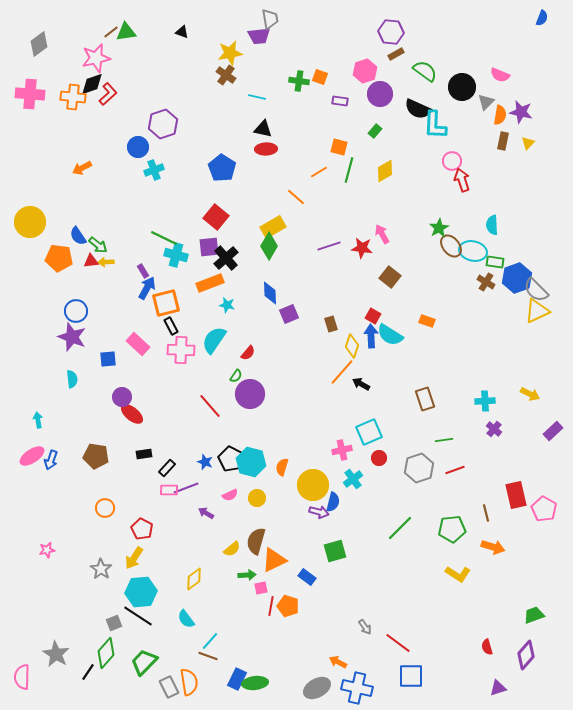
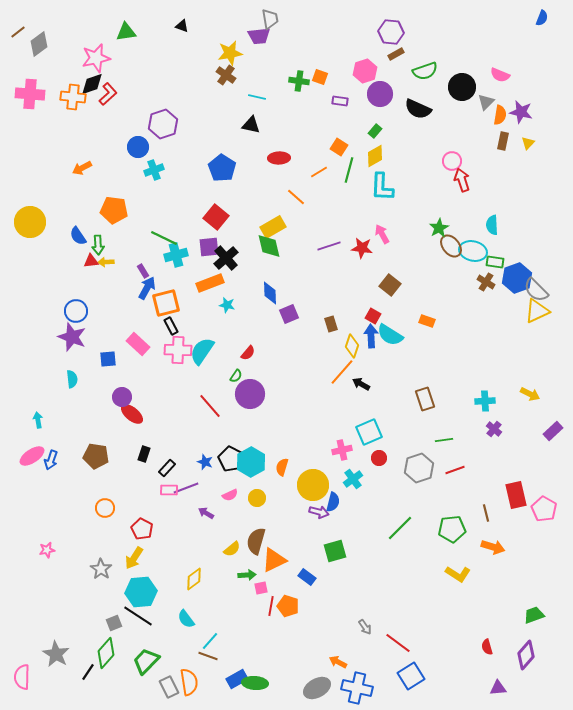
brown line at (111, 32): moved 93 px left
black triangle at (182, 32): moved 6 px up
green semicircle at (425, 71): rotated 125 degrees clockwise
cyan L-shape at (435, 125): moved 53 px left, 62 px down
black triangle at (263, 129): moved 12 px left, 4 px up
orange square at (339, 147): rotated 18 degrees clockwise
red ellipse at (266, 149): moved 13 px right, 9 px down
yellow diamond at (385, 171): moved 10 px left, 15 px up
green arrow at (98, 245): rotated 48 degrees clockwise
green diamond at (269, 246): rotated 44 degrees counterclockwise
cyan cross at (176, 255): rotated 30 degrees counterclockwise
orange pentagon at (59, 258): moved 55 px right, 48 px up
brown square at (390, 277): moved 8 px down
cyan semicircle at (214, 340): moved 12 px left, 11 px down
pink cross at (181, 350): moved 3 px left
black rectangle at (144, 454): rotated 63 degrees counterclockwise
cyan hexagon at (251, 462): rotated 16 degrees clockwise
green trapezoid at (144, 662): moved 2 px right, 1 px up
blue square at (411, 676): rotated 32 degrees counterclockwise
blue rectangle at (237, 679): rotated 35 degrees clockwise
green ellipse at (255, 683): rotated 10 degrees clockwise
purple triangle at (498, 688): rotated 12 degrees clockwise
